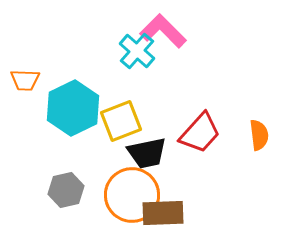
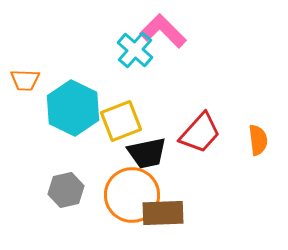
cyan cross: moved 2 px left, 1 px up
cyan hexagon: rotated 8 degrees counterclockwise
orange semicircle: moved 1 px left, 5 px down
